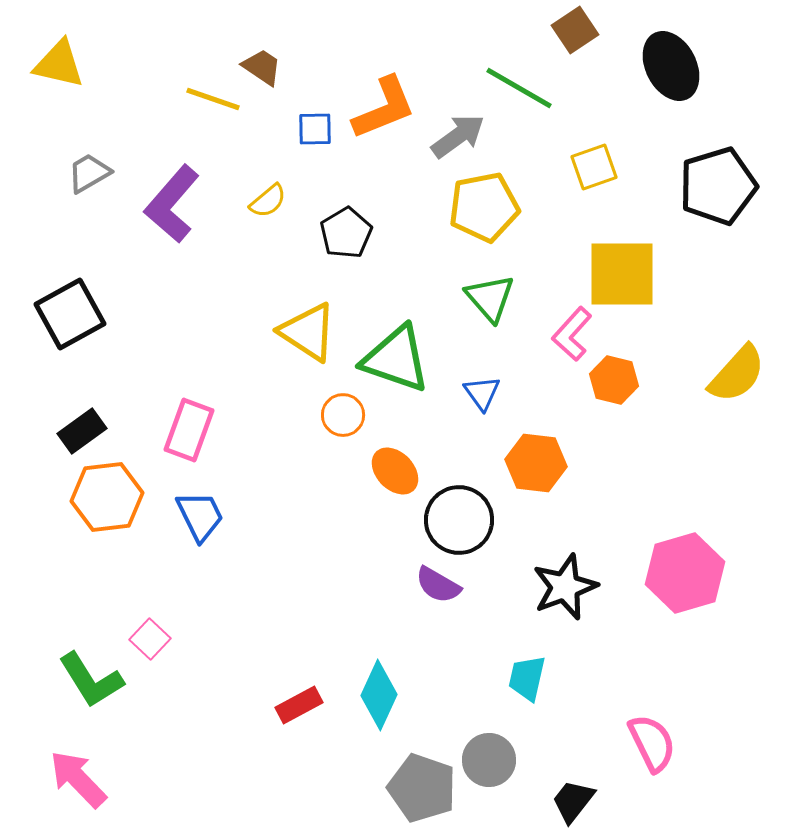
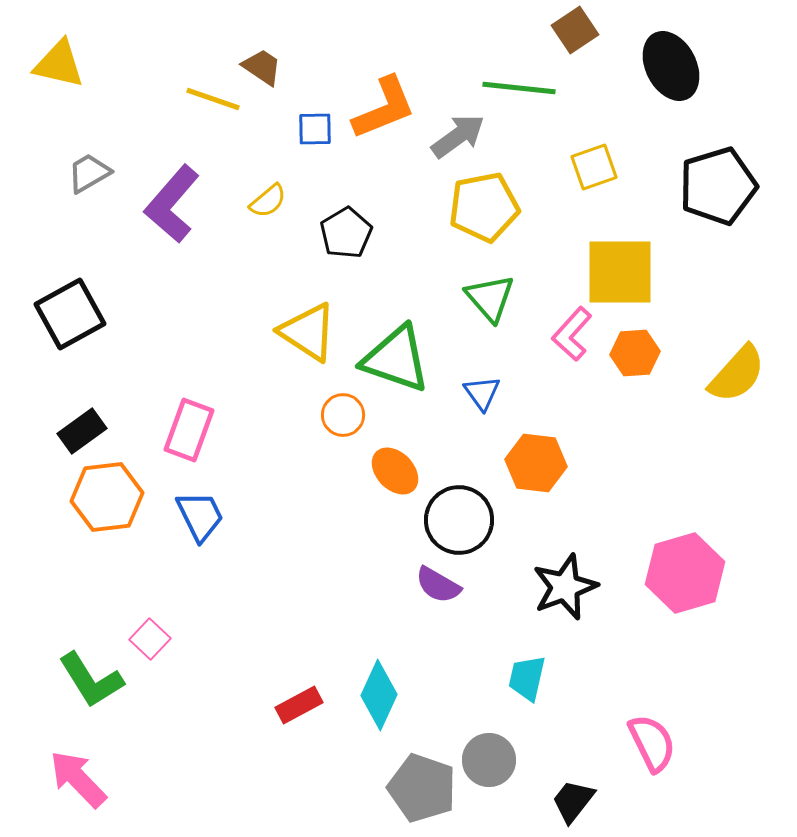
green line at (519, 88): rotated 24 degrees counterclockwise
yellow square at (622, 274): moved 2 px left, 2 px up
orange hexagon at (614, 380): moved 21 px right, 27 px up; rotated 18 degrees counterclockwise
